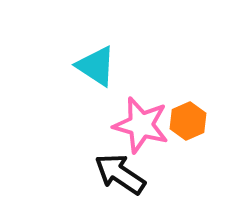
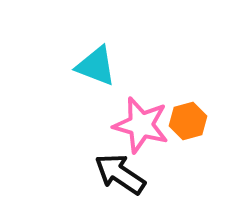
cyan triangle: rotated 12 degrees counterclockwise
orange hexagon: rotated 9 degrees clockwise
